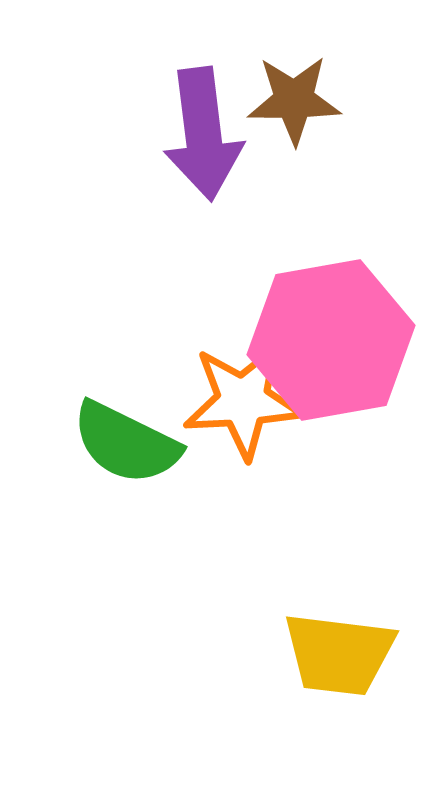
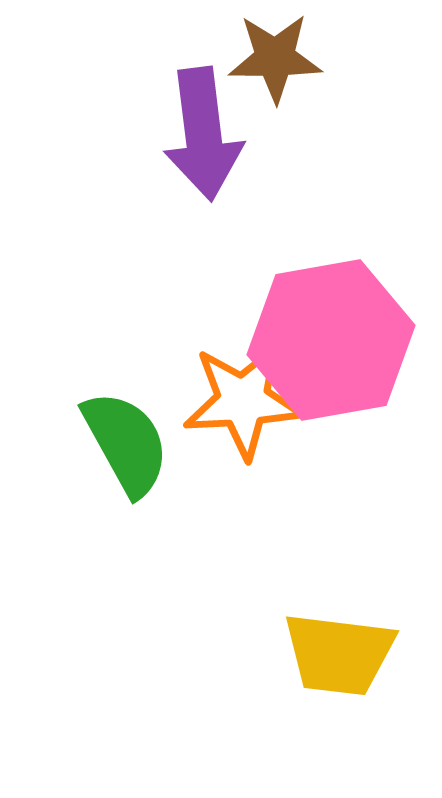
brown star: moved 19 px left, 42 px up
green semicircle: rotated 145 degrees counterclockwise
